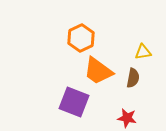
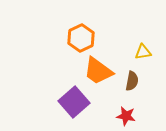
brown semicircle: moved 1 px left, 3 px down
purple square: rotated 28 degrees clockwise
red star: moved 1 px left, 2 px up
